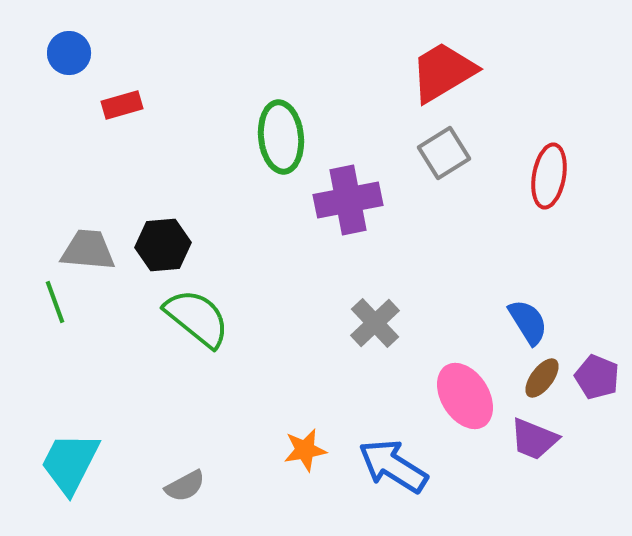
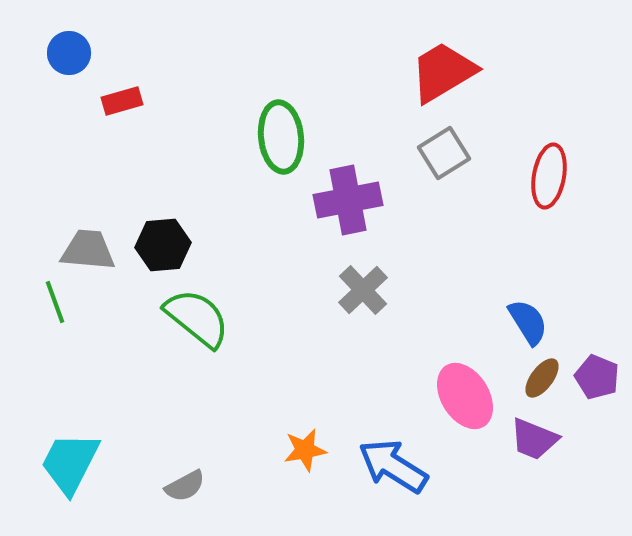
red rectangle: moved 4 px up
gray cross: moved 12 px left, 33 px up
